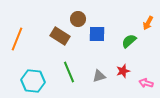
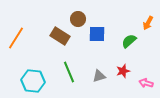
orange line: moved 1 px left, 1 px up; rotated 10 degrees clockwise
